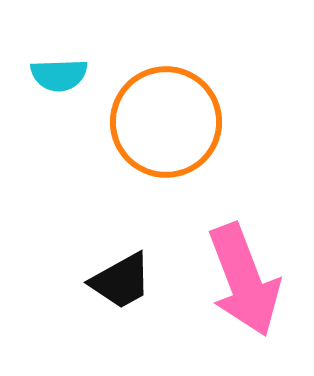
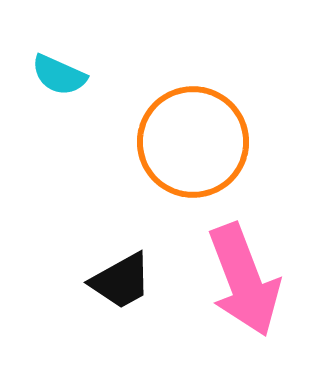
cyan semicircle: rotated 26 degrees clockwise
orange circle: moved 27 px right, 20 px down
